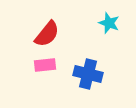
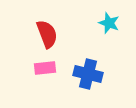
red semicircle: rotated 60 degrees counterclockwise
pink rectangle: moved 3 px down
